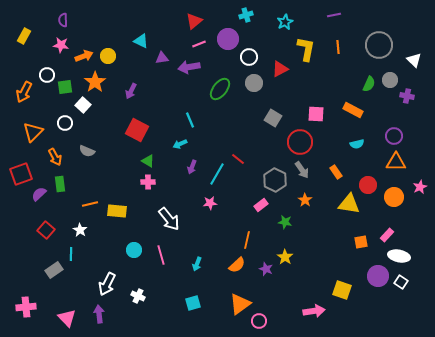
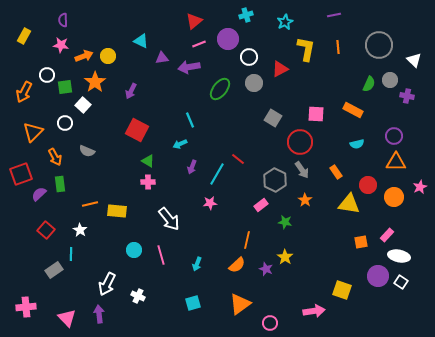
pink circle at (259, 321): moved 11 px right, 2 px down
